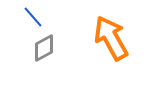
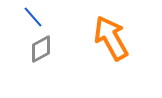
gray diamond: moved 3 px left, 1 px down
